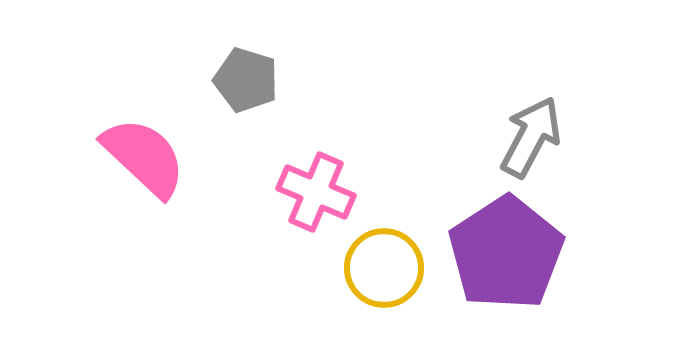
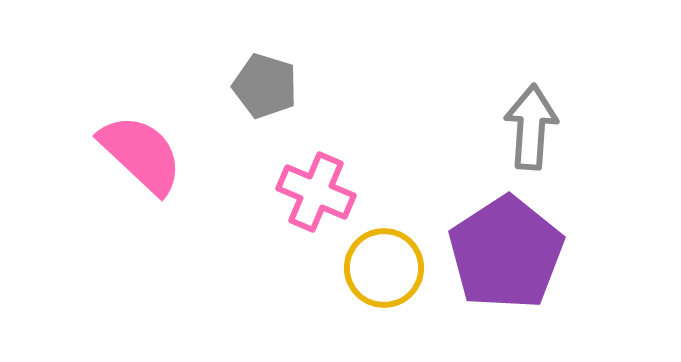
gray pentagon: moved 19 px right, 6 px down
gray arrow: moved 10 px up; rotated 24 degrees counterclockwise
pink semicircle: moved 3 px left, 3 px up
